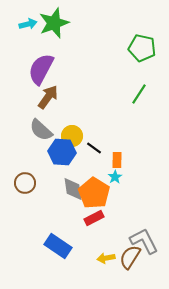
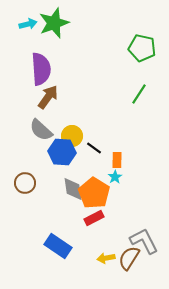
purple semicircle: rotated 148 degrees clockwise
brown semicircle: moved 1 px left, 1 px down
